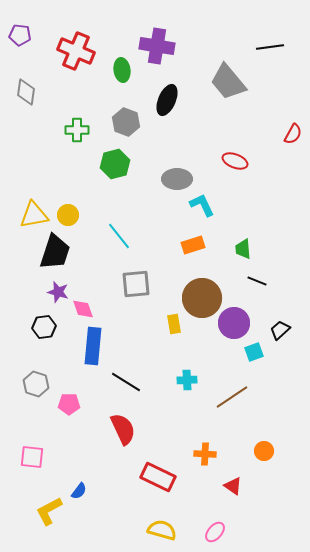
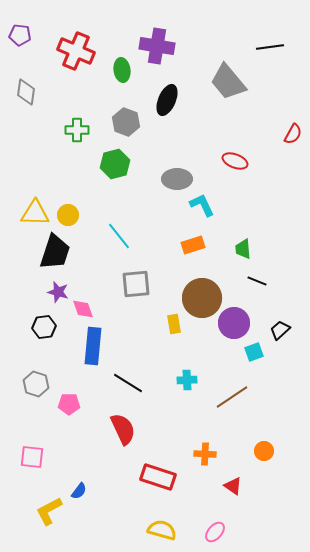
yellow triangle at (34, 215): moved 1 px right, 2 px up; rotated 12 degrees clockwise
black line at (126, 382): moved 2 px right, 1 px down
red rectangle at (158, 477): rotated 8 degrees counterclockwise
